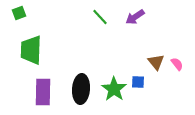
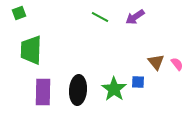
green line: rotated 18 degrees counterclockwise
black ellipse: moved 3 px left, 1 px down
